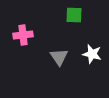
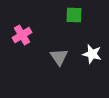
pink cross: moved 1 px left; rotated 24 degrees counterclockwise
